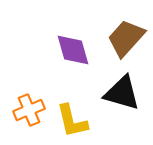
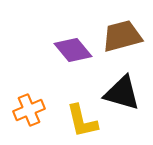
brown trapezoid: moved 4 px left, 2 px up; rotated 33 degrees clockwise
purple diamond: rotated 24 degrees counterclockwise
yellow L-shape: moved 10 px right
